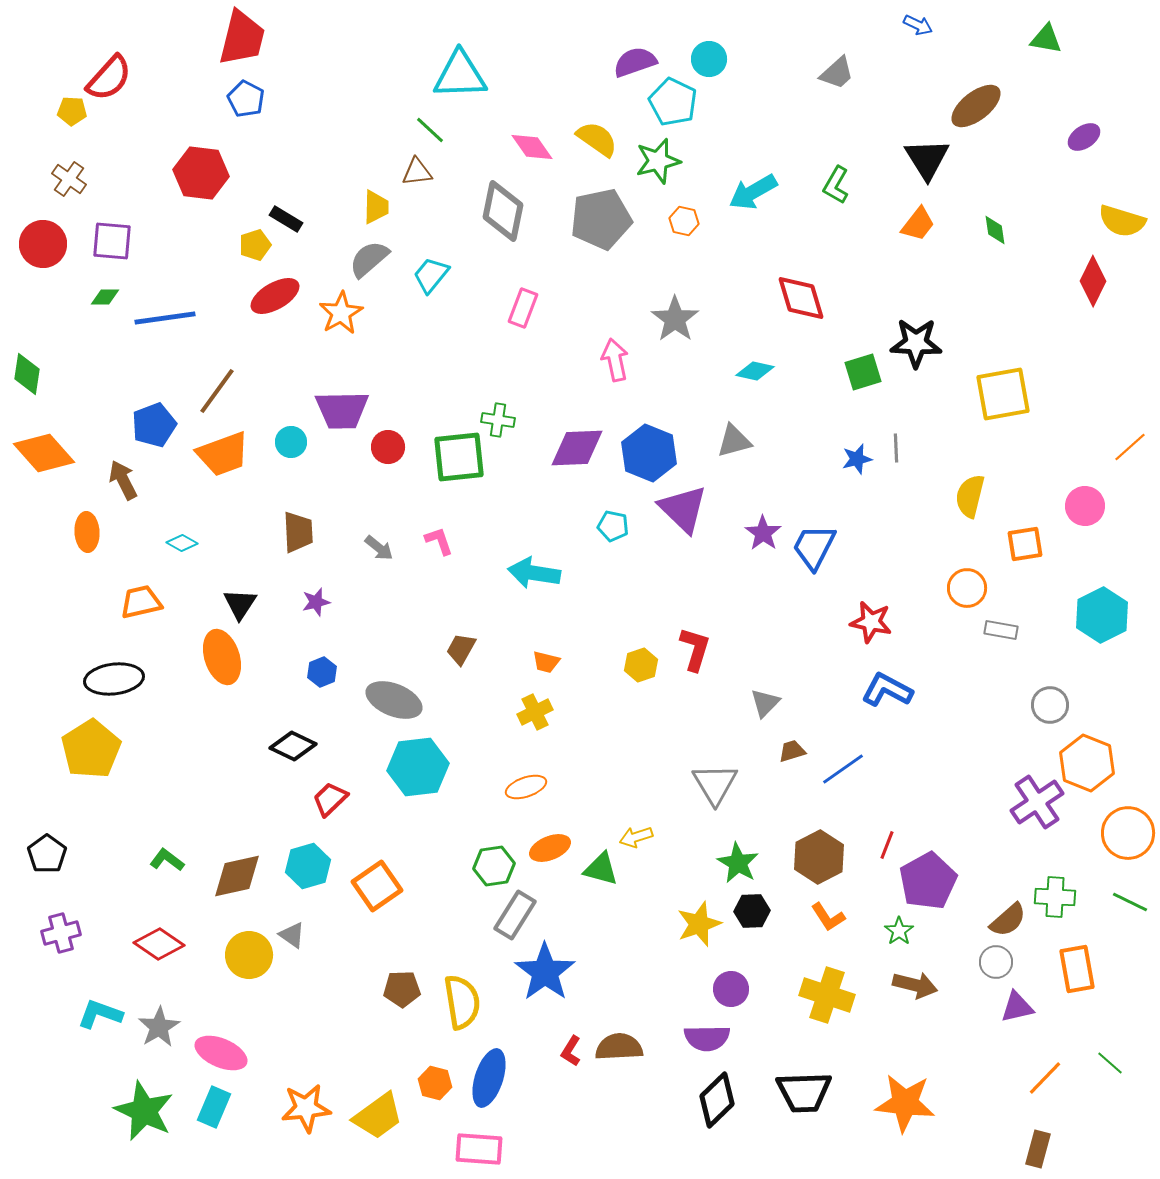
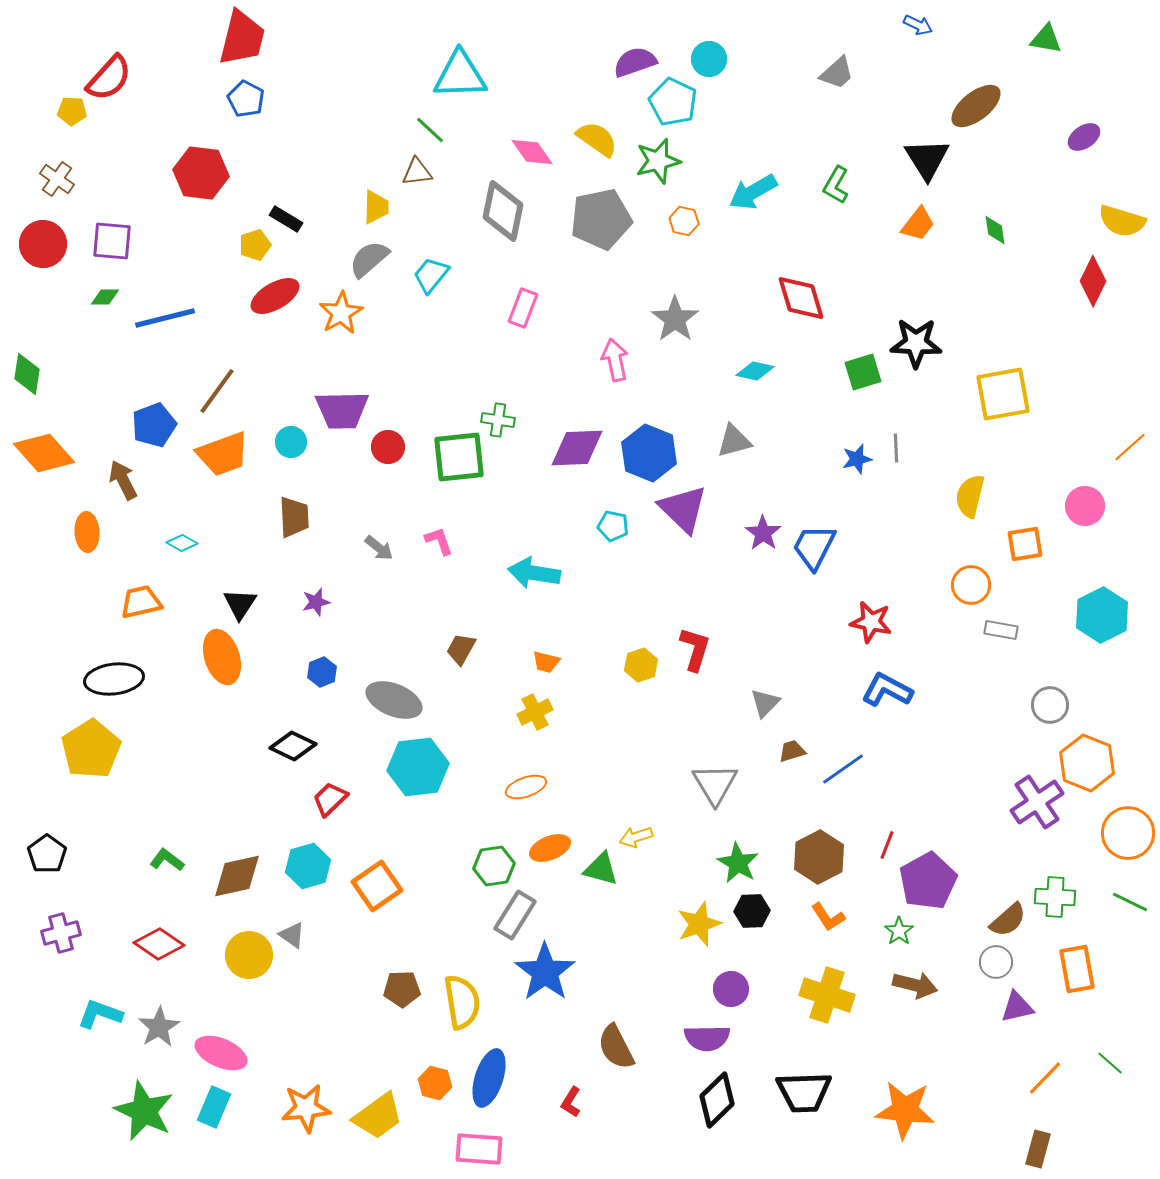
pink diamond at (532, 147): moved 5 px down
brown cross at (69, 179): moved 12 px left
blue line at (165, 318): rotated 6 degrees counterclockwise
brown trapezoid at (298, 532): moved 4 px left, 15 px up
orange circle at (967, 588): moved 4 px right, 3 px up
brown semicircle at (619, 1047): moved 3 px left; rotated 114 degrees counterclockwise
red L-shape at (571, 1051): moved 51 px down
orange star at (905, 1103): moved 7 px down
